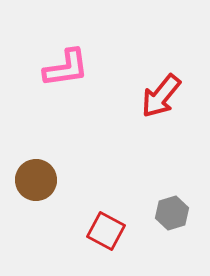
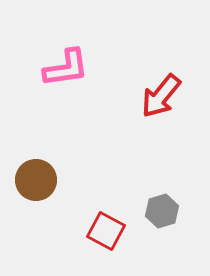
gray hexagon: moved 10 px left, 2 px up
